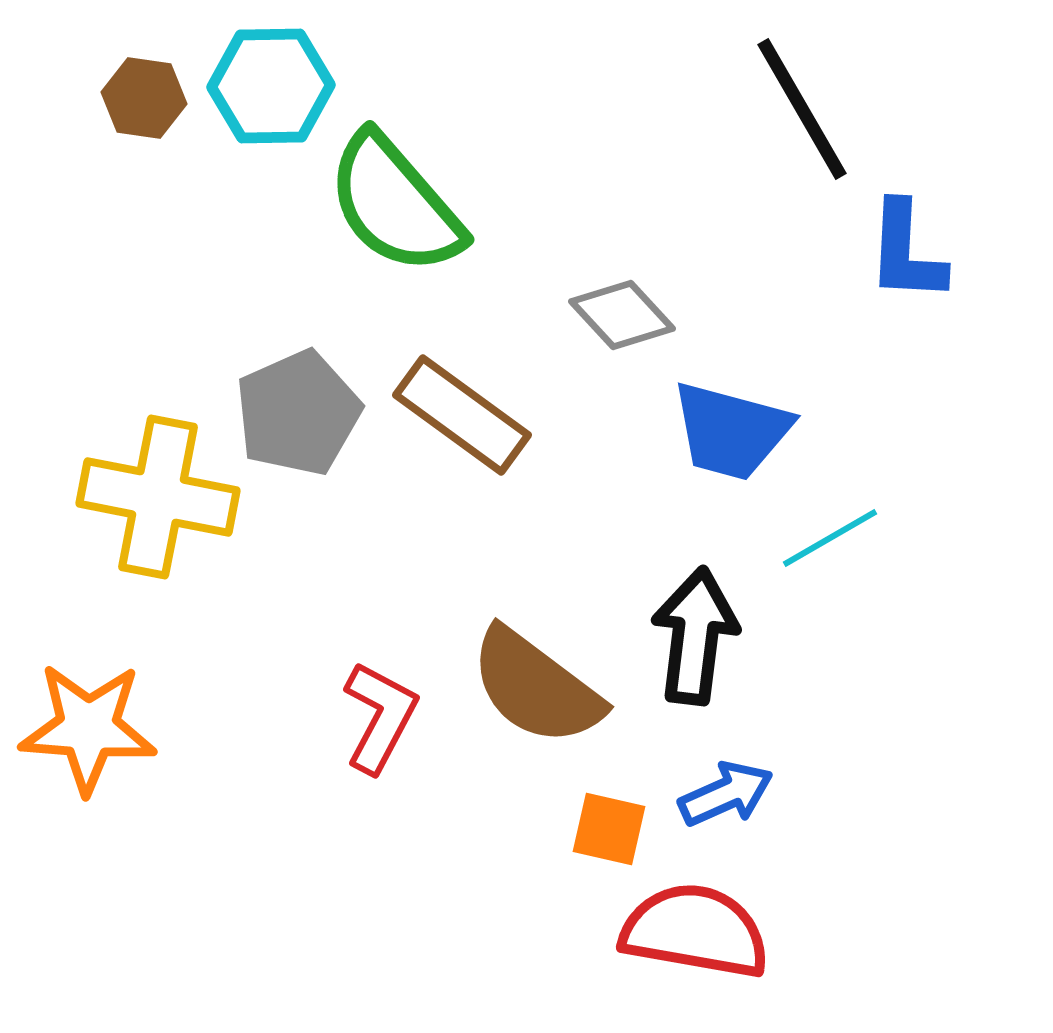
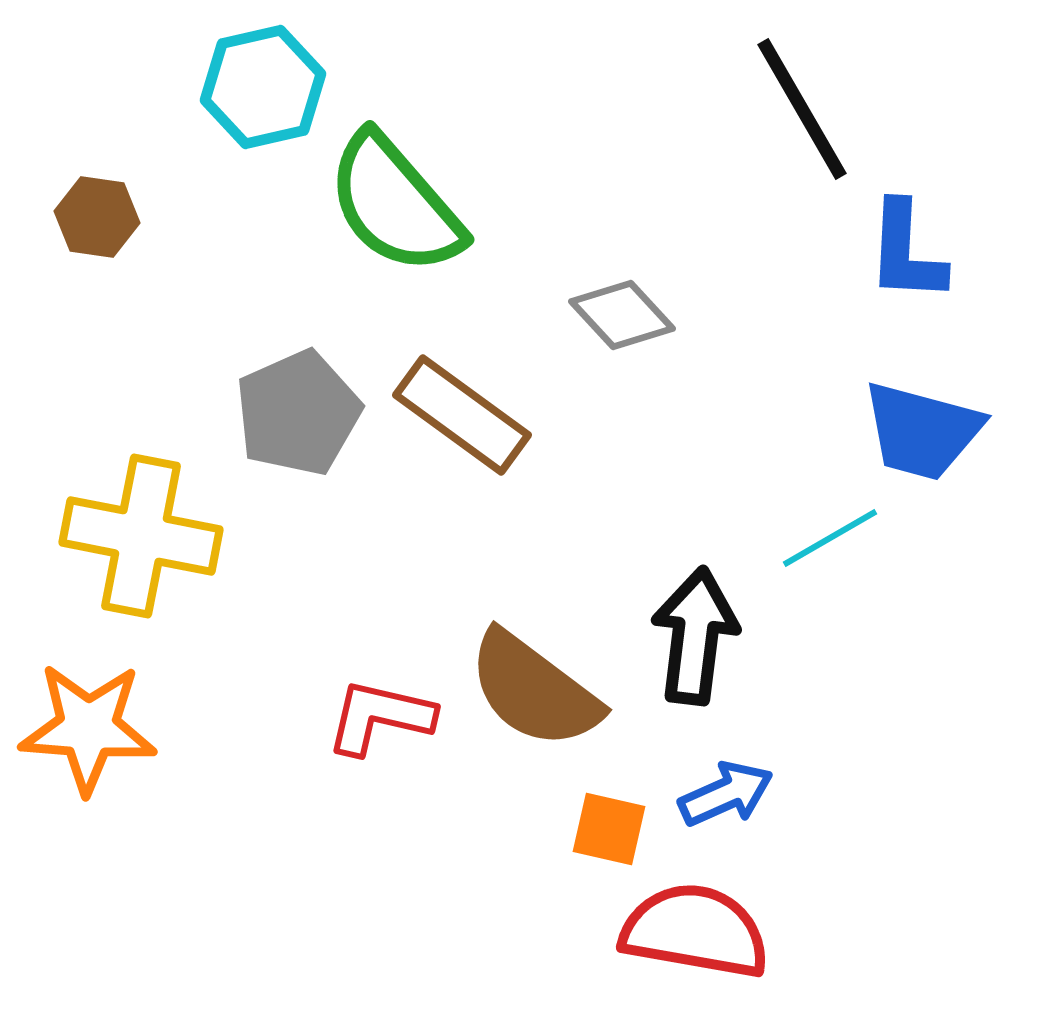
cyan hexagon: moved 8 px left, 1 px down; rotated 12 degrees counterclockwise
brown hexagon: moved 47 px left, 119 px down
blue trapezoid: moved 191 px right
yellow cross: moved 17 px left, 39 px down
brown semicircle: moved 2 px left, 3 px down
red L-shape: rotated 105 degrees counterclockwise
